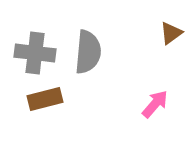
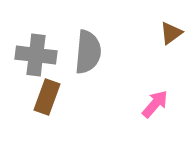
gray cross: moved 1 px right, 2 px down
brown rectangle: moved 2 px right, 2 px up; rotated 56 degrees counterclockwise
